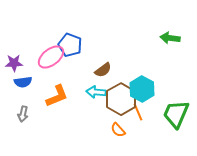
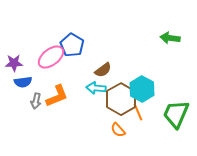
blue pentagon: moved 2 px right; rotated 10 degrees clockwise
cyan arrow: moved 4 px up
gray arrow: moved 13 px right, 13 px up
